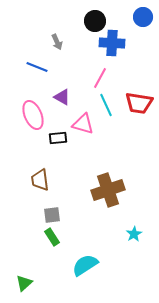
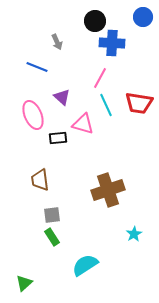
purple triangle: rotated 12 degrees clockwise
